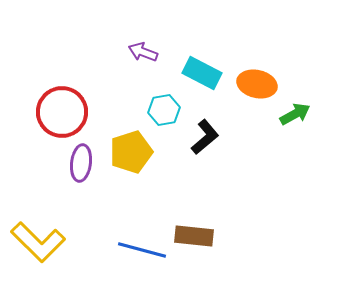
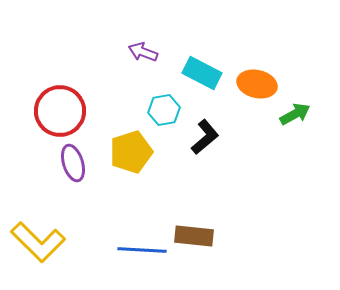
red circle: moved 2 px left, 1 px up
purple ellipse: moved 8 px left; rotated 24 degrees counterclockwise
blue line: rotated 12 degrees counterclockwise
